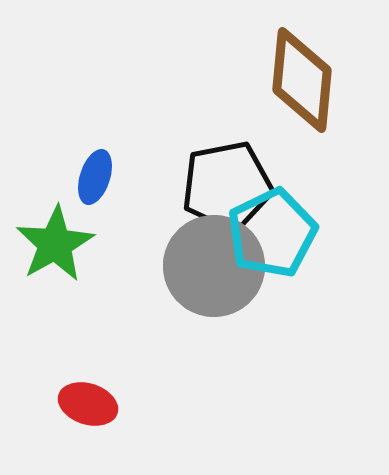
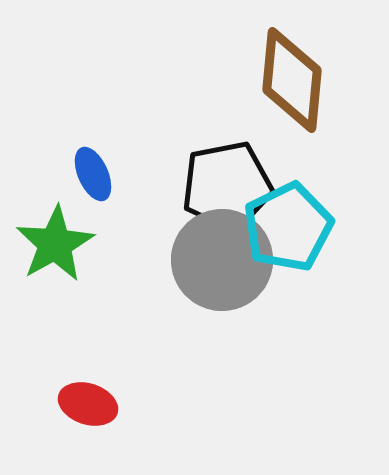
brown diamond: moved 10 px left
blue ellipse: moved 2 px left, 3 px up; rotated 42 degrees counterclockwise
cyan pentagon: moved 16 px right, 6 px up
gray circle: moved 8 px right, 6 px up
